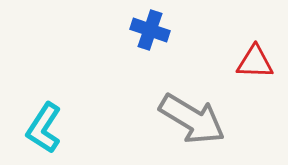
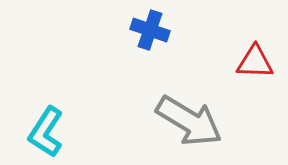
gray arrow: moved 3 px left, 2 px down
cyan L-shape: moved 2 px right, 4 px down
